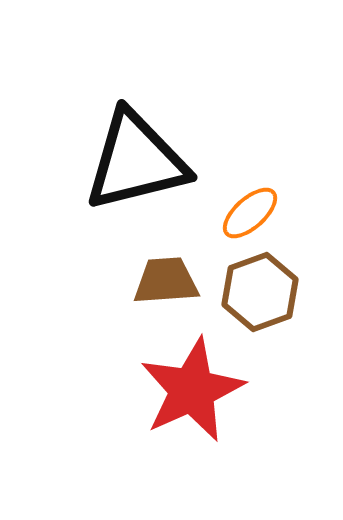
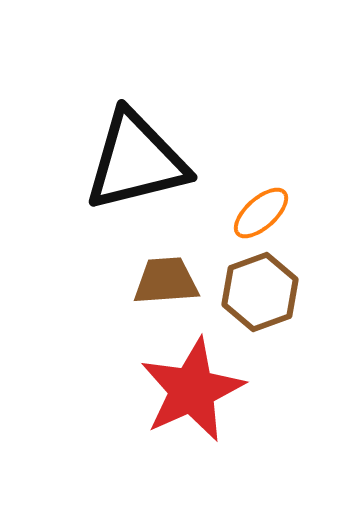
orange ellipse: moved 11 px right
